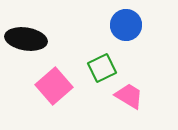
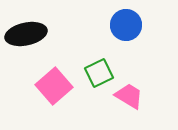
black ellipse: moved 5 px up; rotated 21 degrees counterclockwise
green square: moved 3 px left, 5 px down
